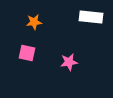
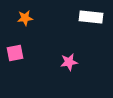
orange star: moved 9 px left, 4 px up
pink square: moved 12 px left; rotated 24 degrees counterclockwise
